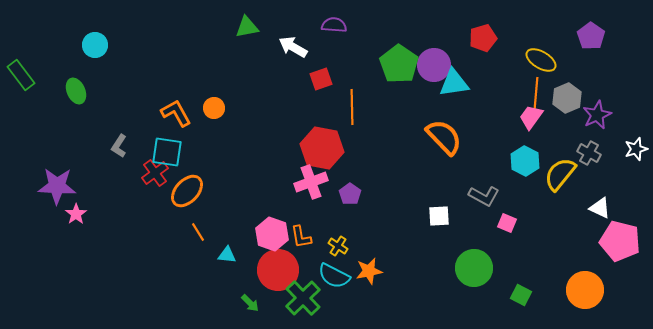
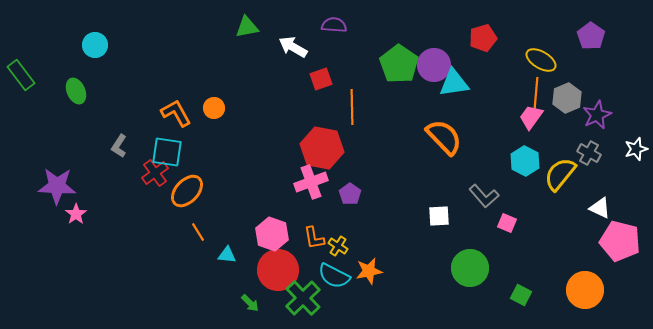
gray L-shape at (484, 196): rotated 20 degrees clockwise
orange L-shape at (301, 237): moved 13 px right, 1 px down
green circle at (474, 268): moved 4 px left
